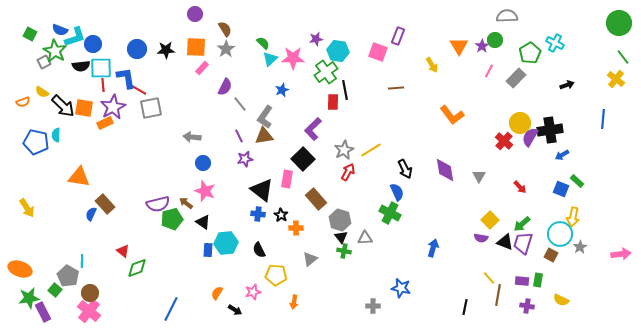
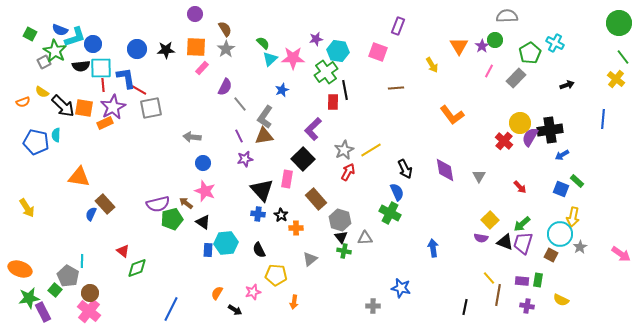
purple rectangle at (398, 36): moved 10 px up
black triangle at (262, 190): rotated 10 degrees clockwise
blue arrow at (433, 248): rotated 24 degrees counterclockwise
pink arrow at (621, 254): rotated 42 degrees clockwise
